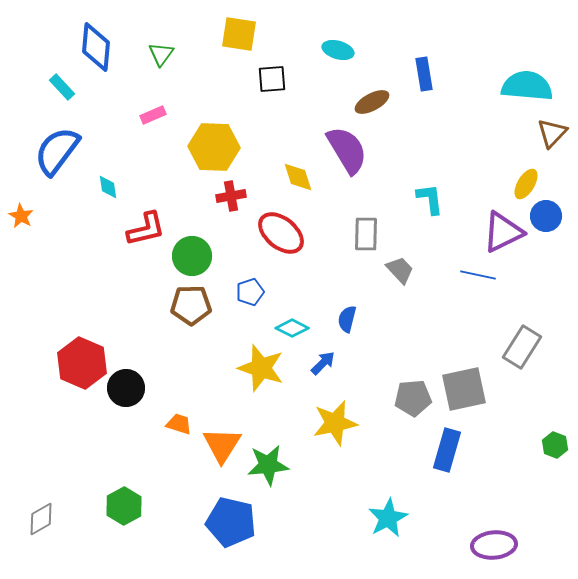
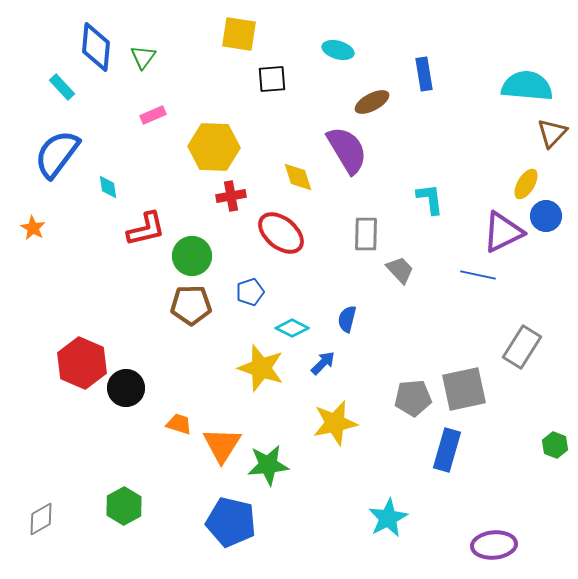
green triangle at (161, 54): moved 18 px left, 3 px down
blue semicircle at (57, 151): moved 3 px down
orange star at (21, 216): moved 12 px right, 12 px down
